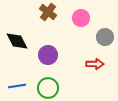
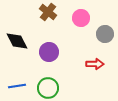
gray circle: moved 3 px up
purple circle: moved 1 px right, 3 px up
